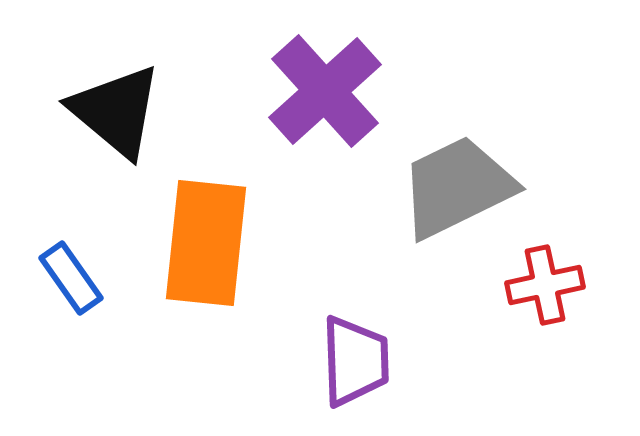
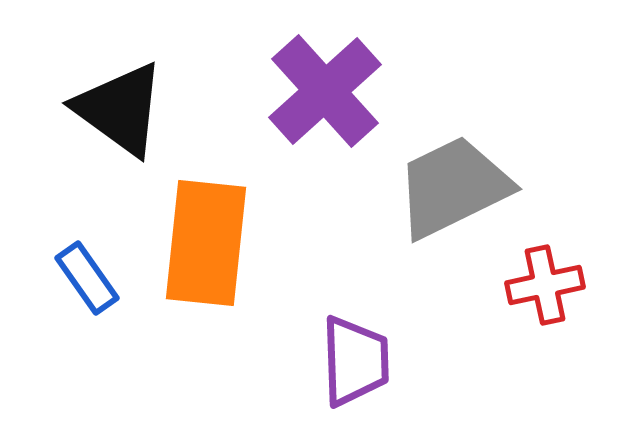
black triangle: moved 4 px right, 2 px up; rotated 4 degrees counterclockwise
gray trapezoid: moved 4 px left
blue rectangle: moved 16 px right
